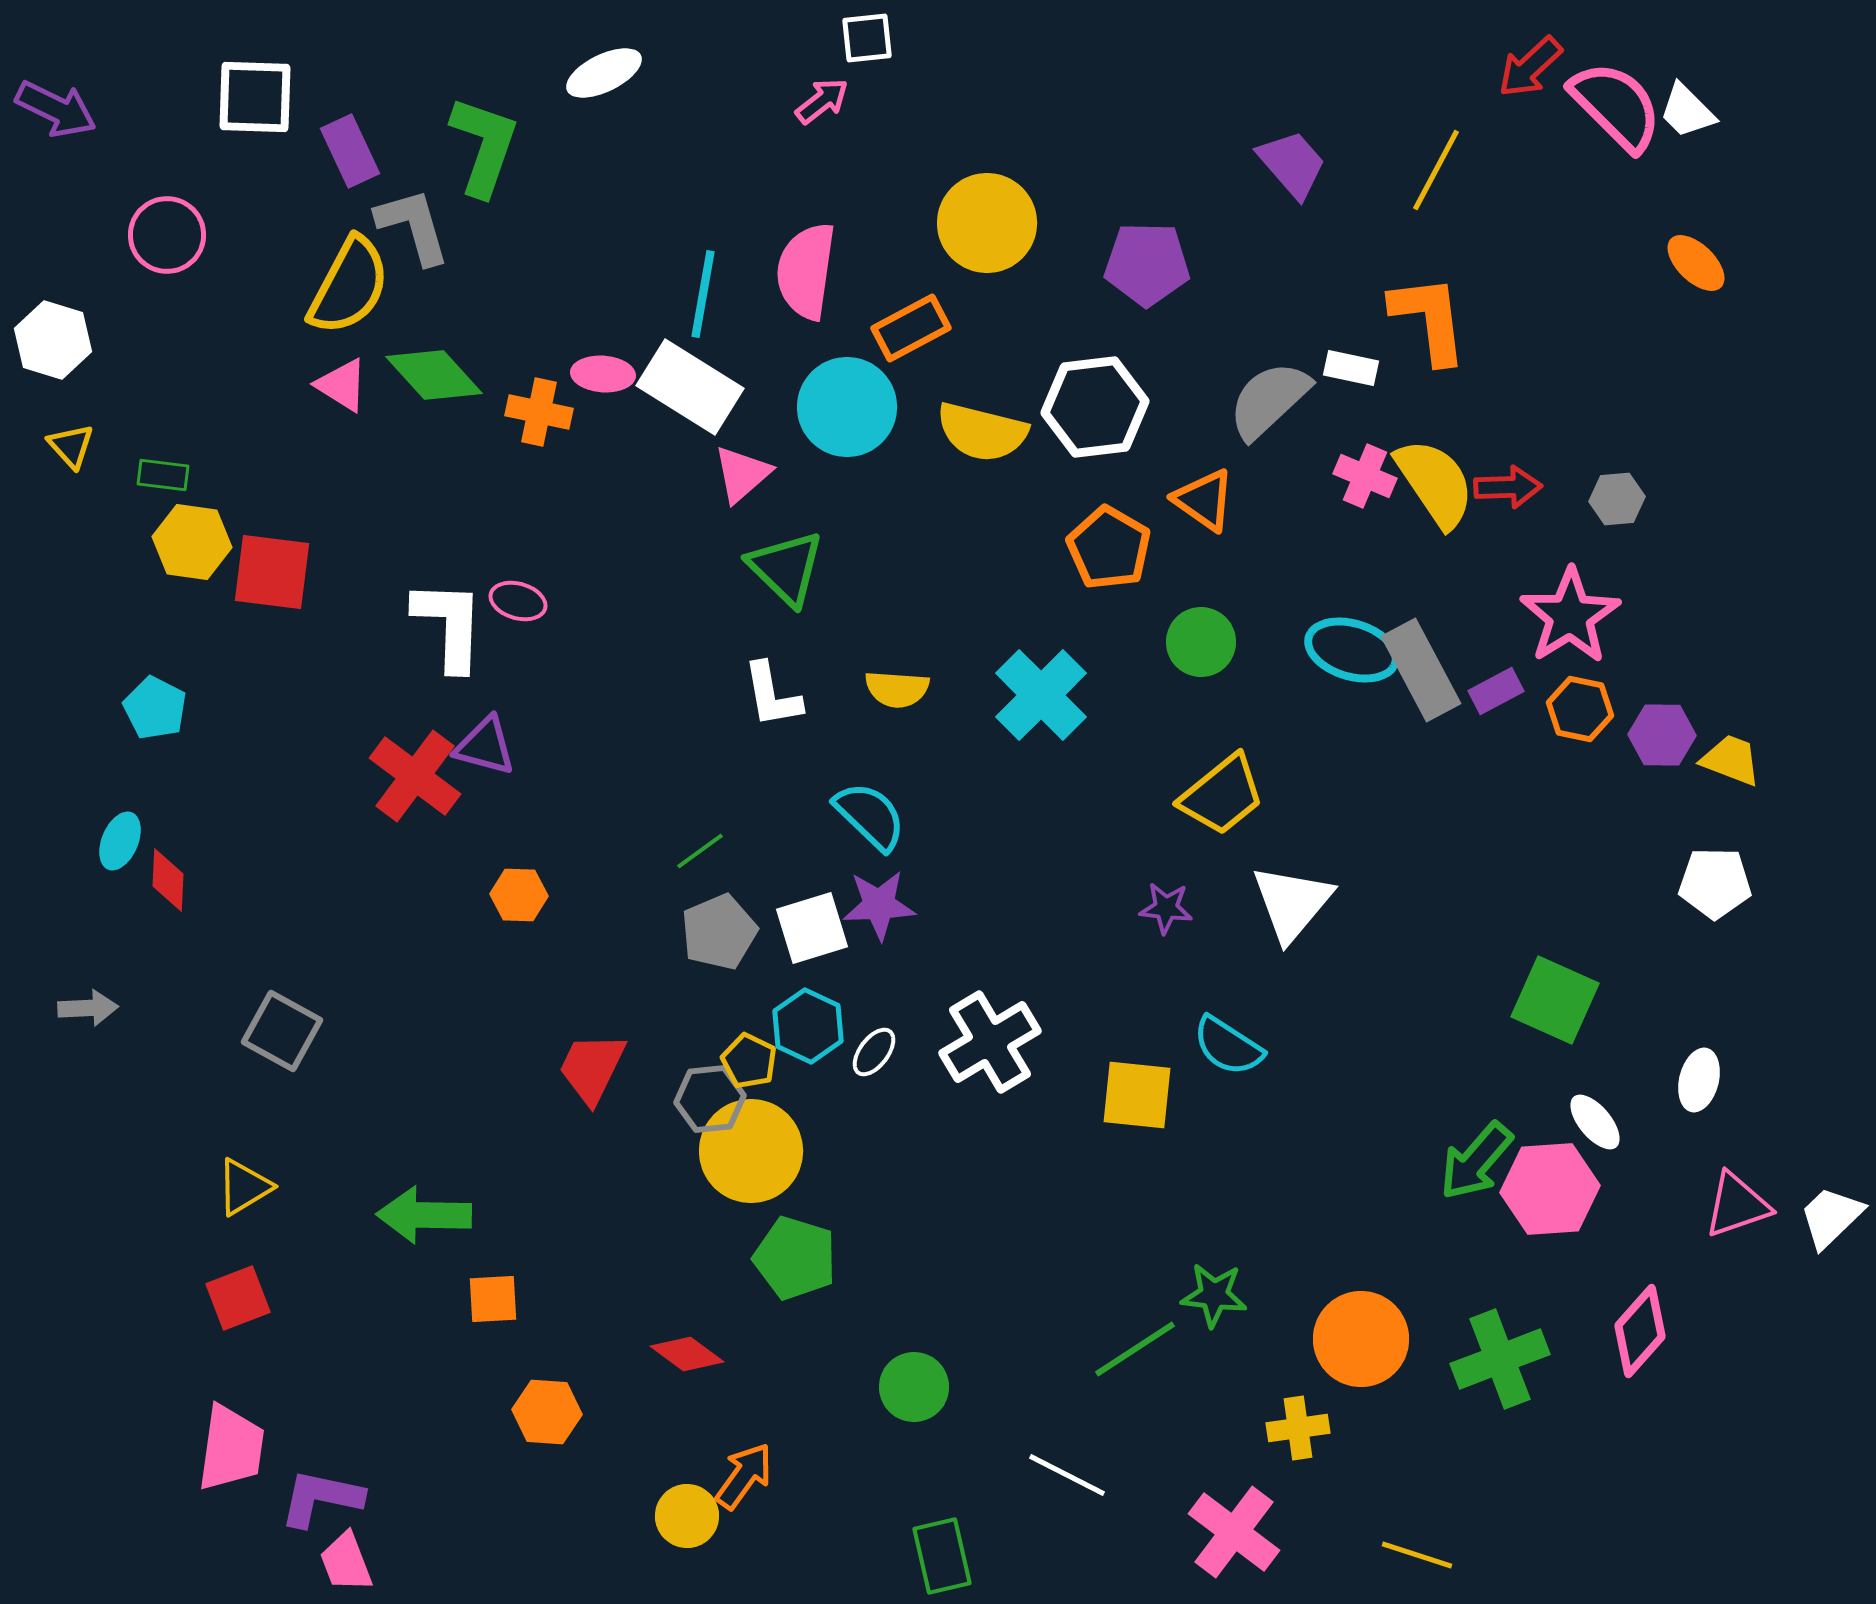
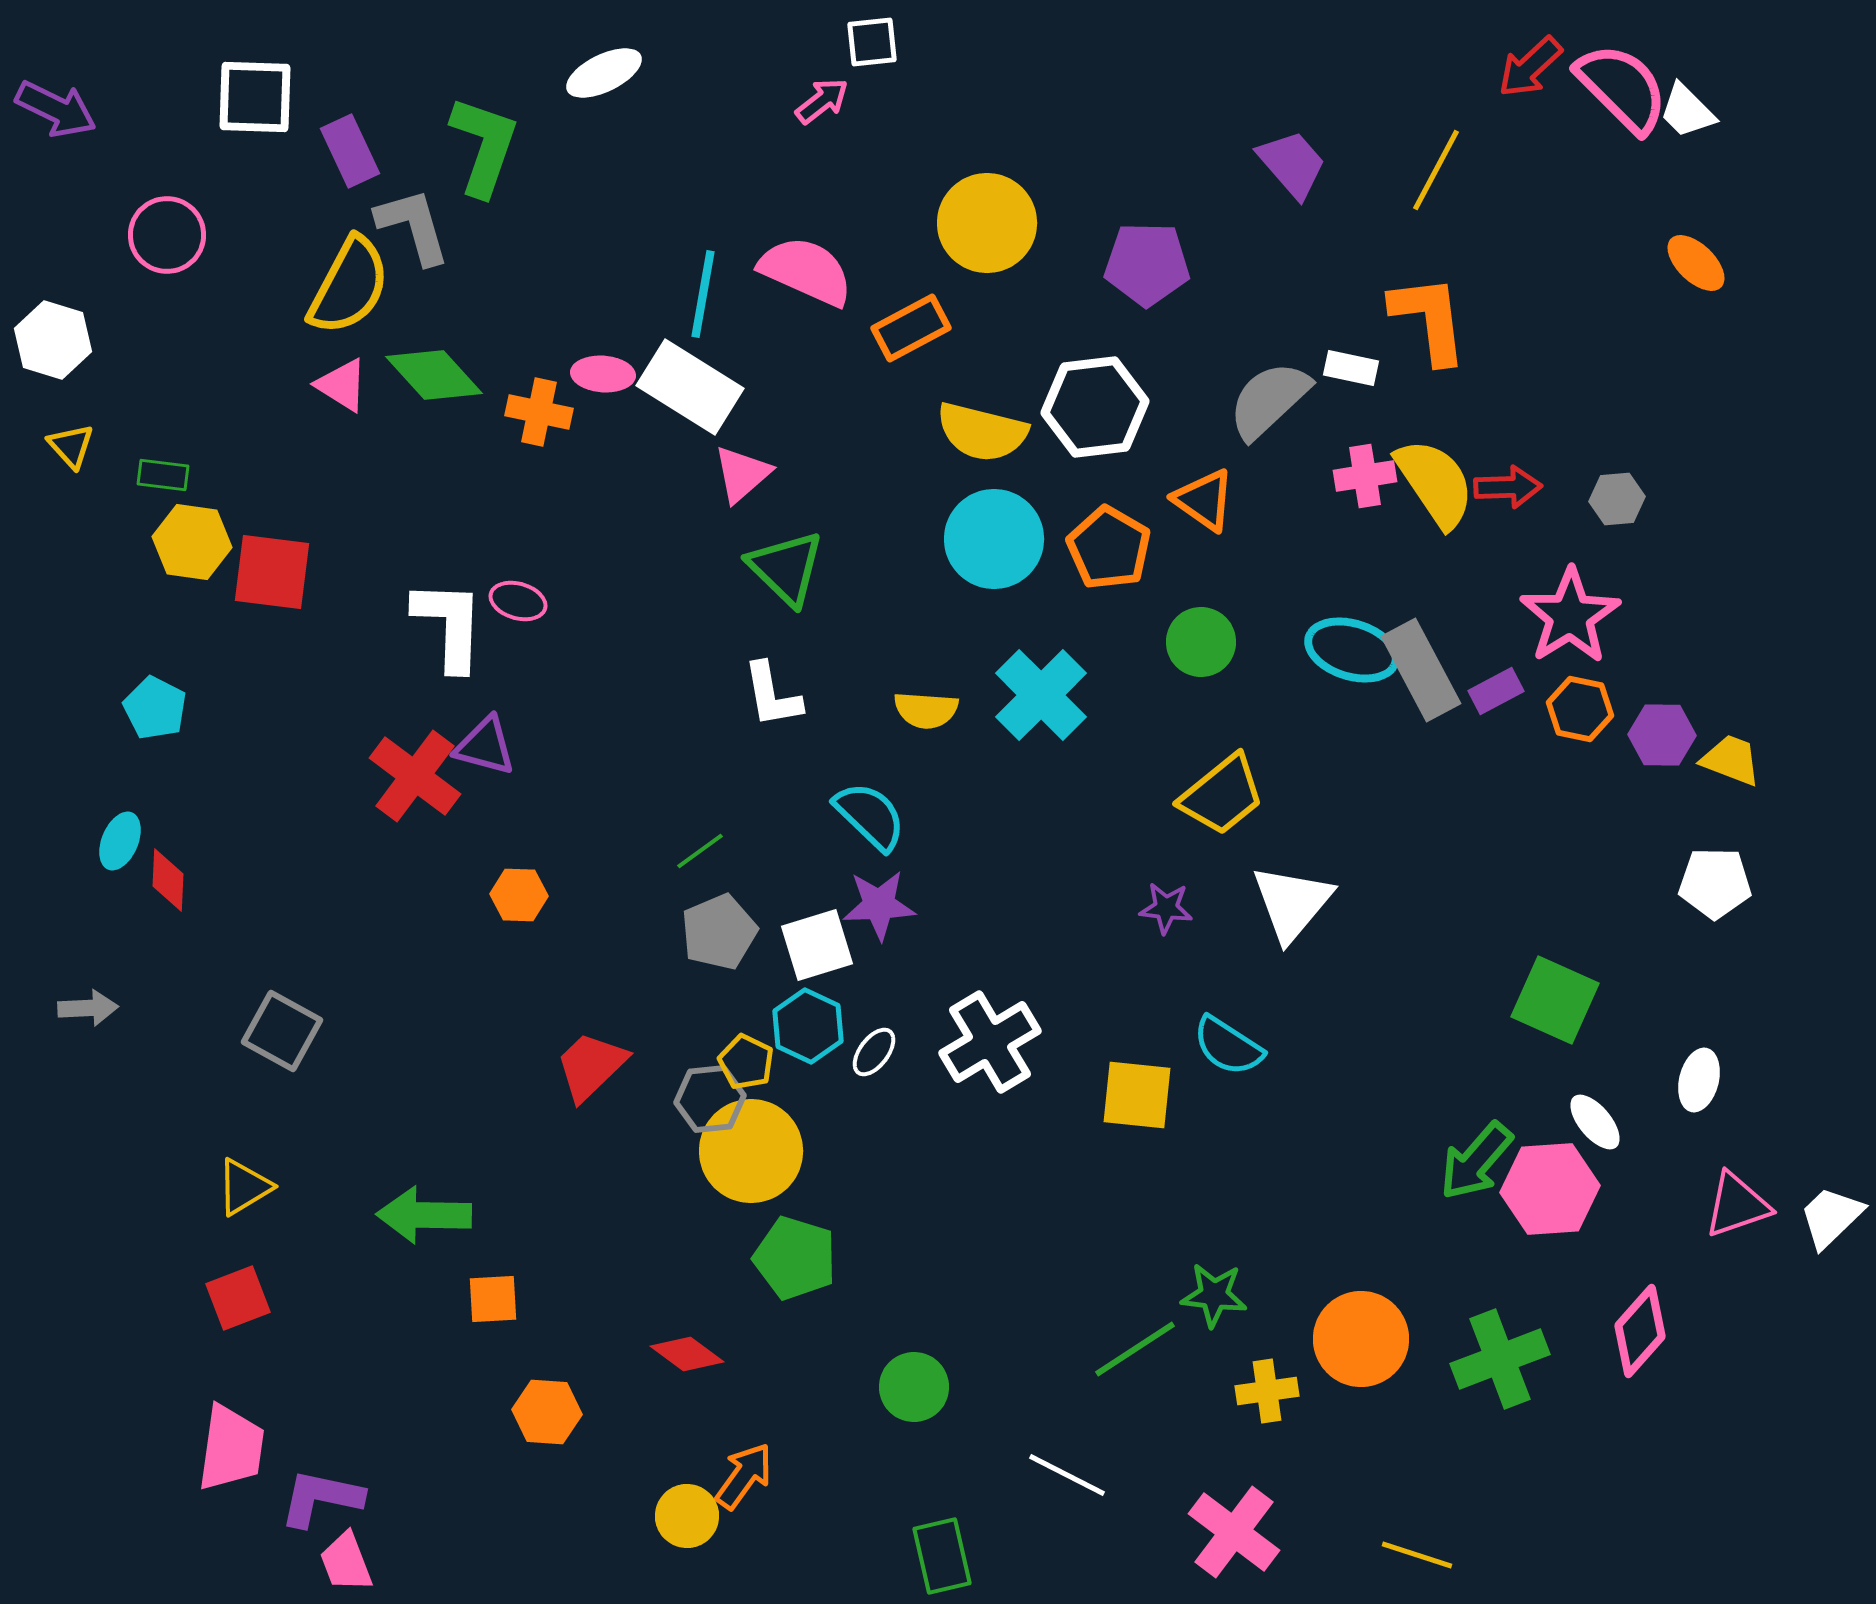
white square at (867, 38): moved 5 px right, 4 px down
pink semicircle at (1616, 106): moved 6 px right, 18 px up
pink semicircle at (806, 271): rotated 106 degrees clockwise
cyan circle at (847, 407): moved 147 px right, 132 px down
pink cross at (1365, 476): rotated 32 degrees counterclockwise
yellow semicircle at (897, 689): moved 29 px right, 21 px down
white square at (812, 928): moved 5 px right, 17 px down
yellow pentagon at (749, 1061): moved 3 px left, 1 px down
red trapezoid at (592, 1068): moved 1 px left, 2 px up; rotated 20 degrees clockwise
yellow cross at (1298, 1428): moved 31 px left, 37 px up
